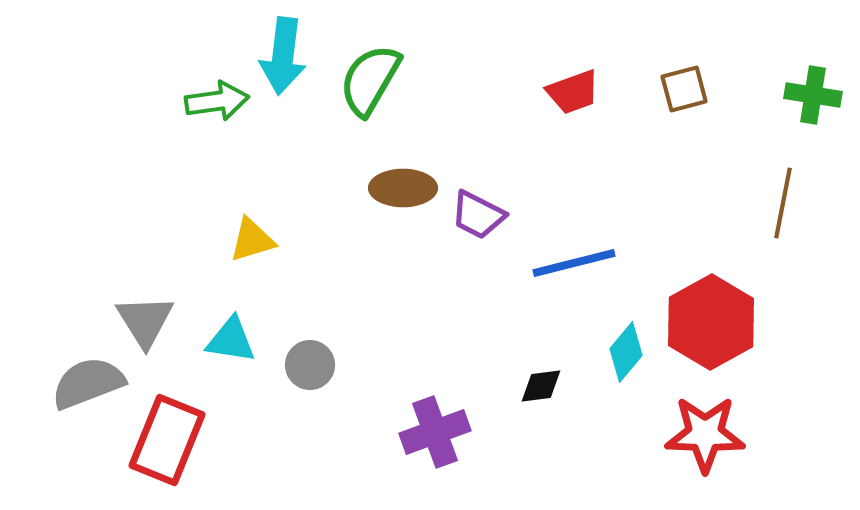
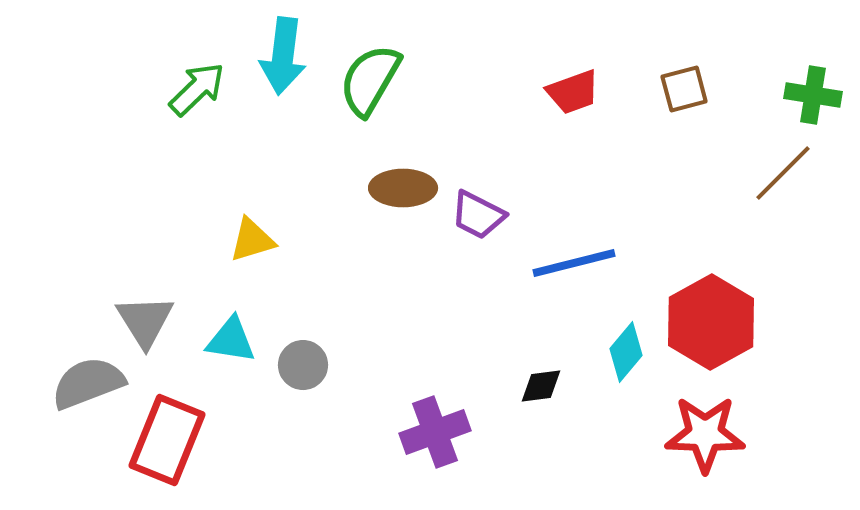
green arrow: moved 20 px left, 12 px up; rotated 36 degrees counterclockwise
brown line: moved 30 px up; rotated 34 degrees clockwise
gray circle: moved 7 px left
